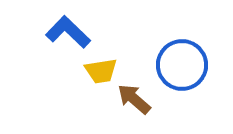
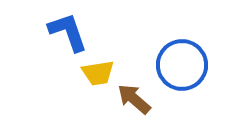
blue L-shape: rotated 27 degrees clockwise
yellow trapezoid: moved 3 px left, 2 px down
